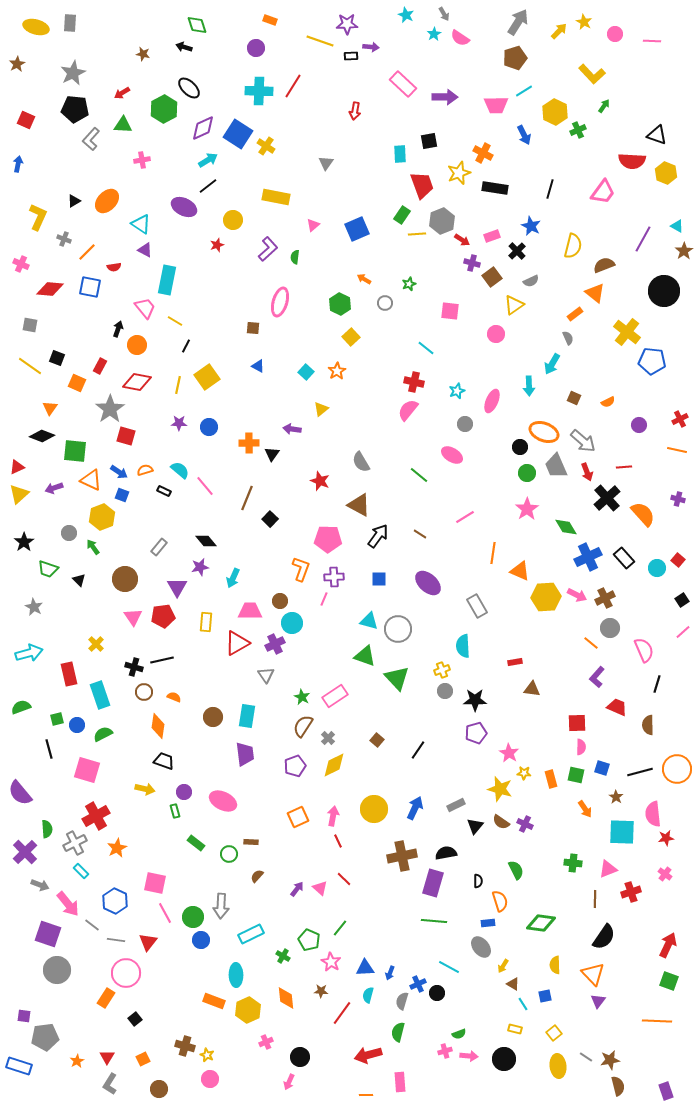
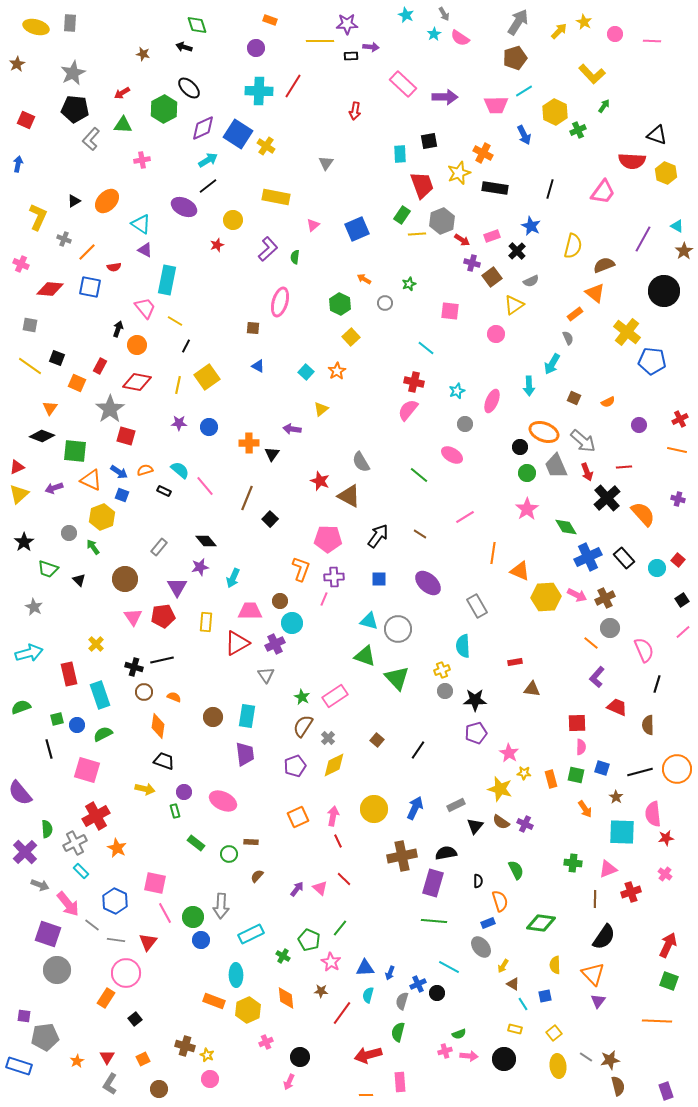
yellow line at (320, 41): rotated 20 degrees counterclockwise
brown triangle at (359, 505): moved 10 px left, 9 px up
orange star at (117, 848): rotated 18 degrees counterclockwise
blue rectangle at (488, 923): rotated 16 degrees counterclockwise
